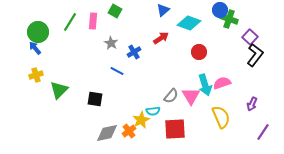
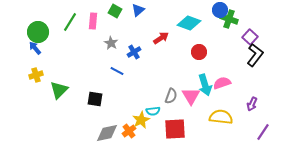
blue triangle: moved 25 px left
gray semicircle: rotated 21 degrees counterclockwise
yellow semicircle: rotated 60 degrees counterclockwise
